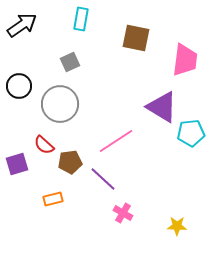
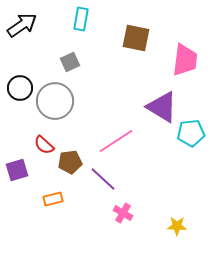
black circle: moved 1 px right, 2 px down
gray circle: moved 5 px left, 3 px up
purple square: moved 6 px down
